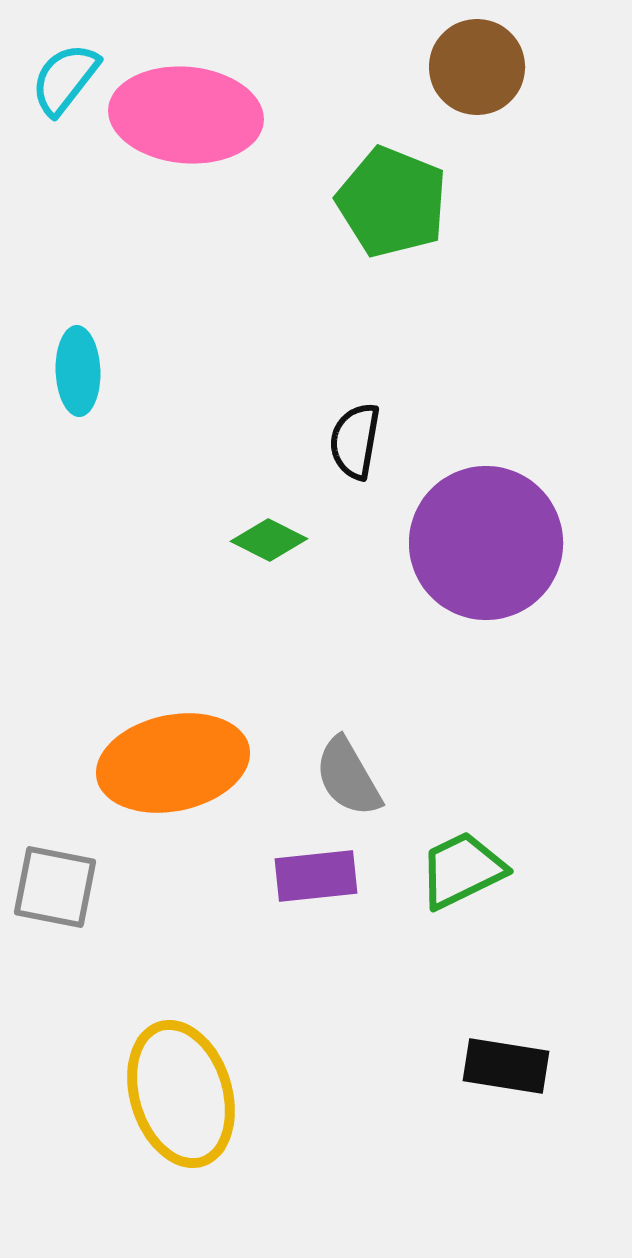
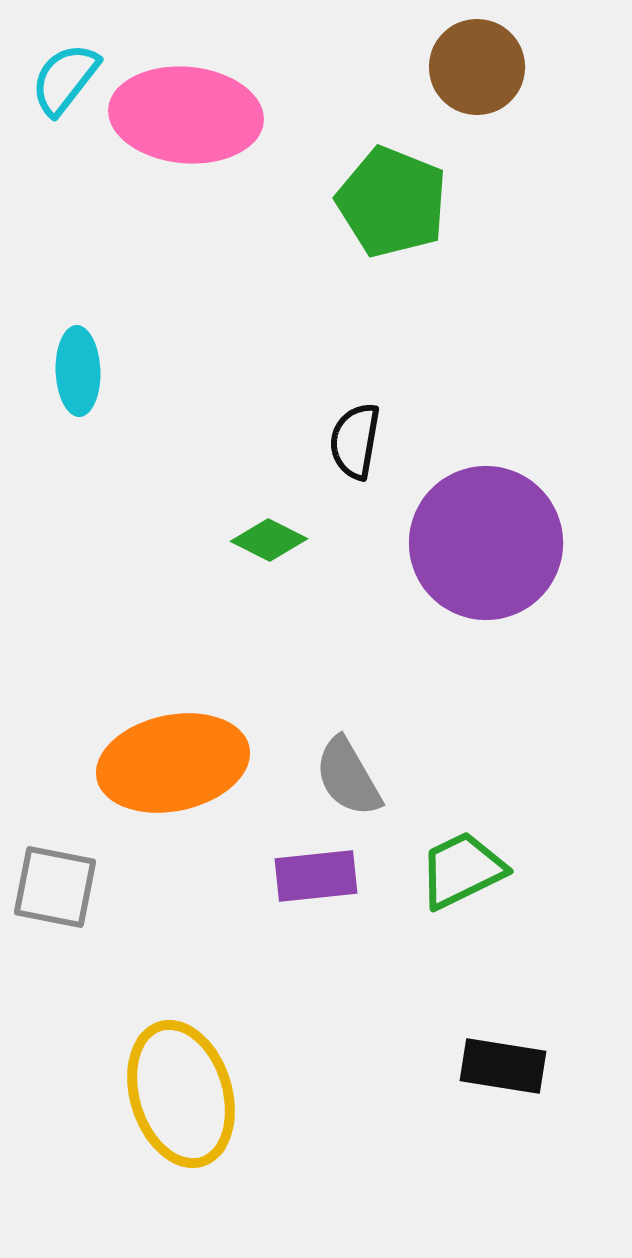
black rectangle: moved 3 px left
